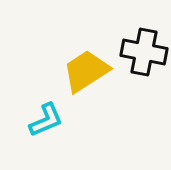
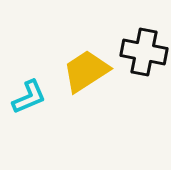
cyan L-shape: moved 17 px left, 23 px up
